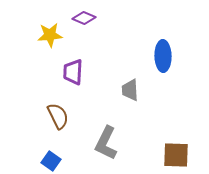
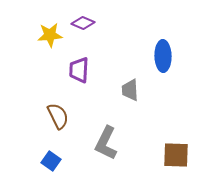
purple diamond: moved 1 px left, 5 px down
purple trapezoid: moved 6 px right, 2 px up
